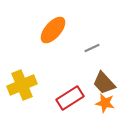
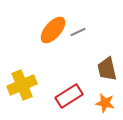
gray line: moved 14 px left, 16 px up
brown trapezoid: moved 3 px right, 14 px up; rotated 30 degrees clockwise
red rectangle: moved 1 px left, 2 px up
